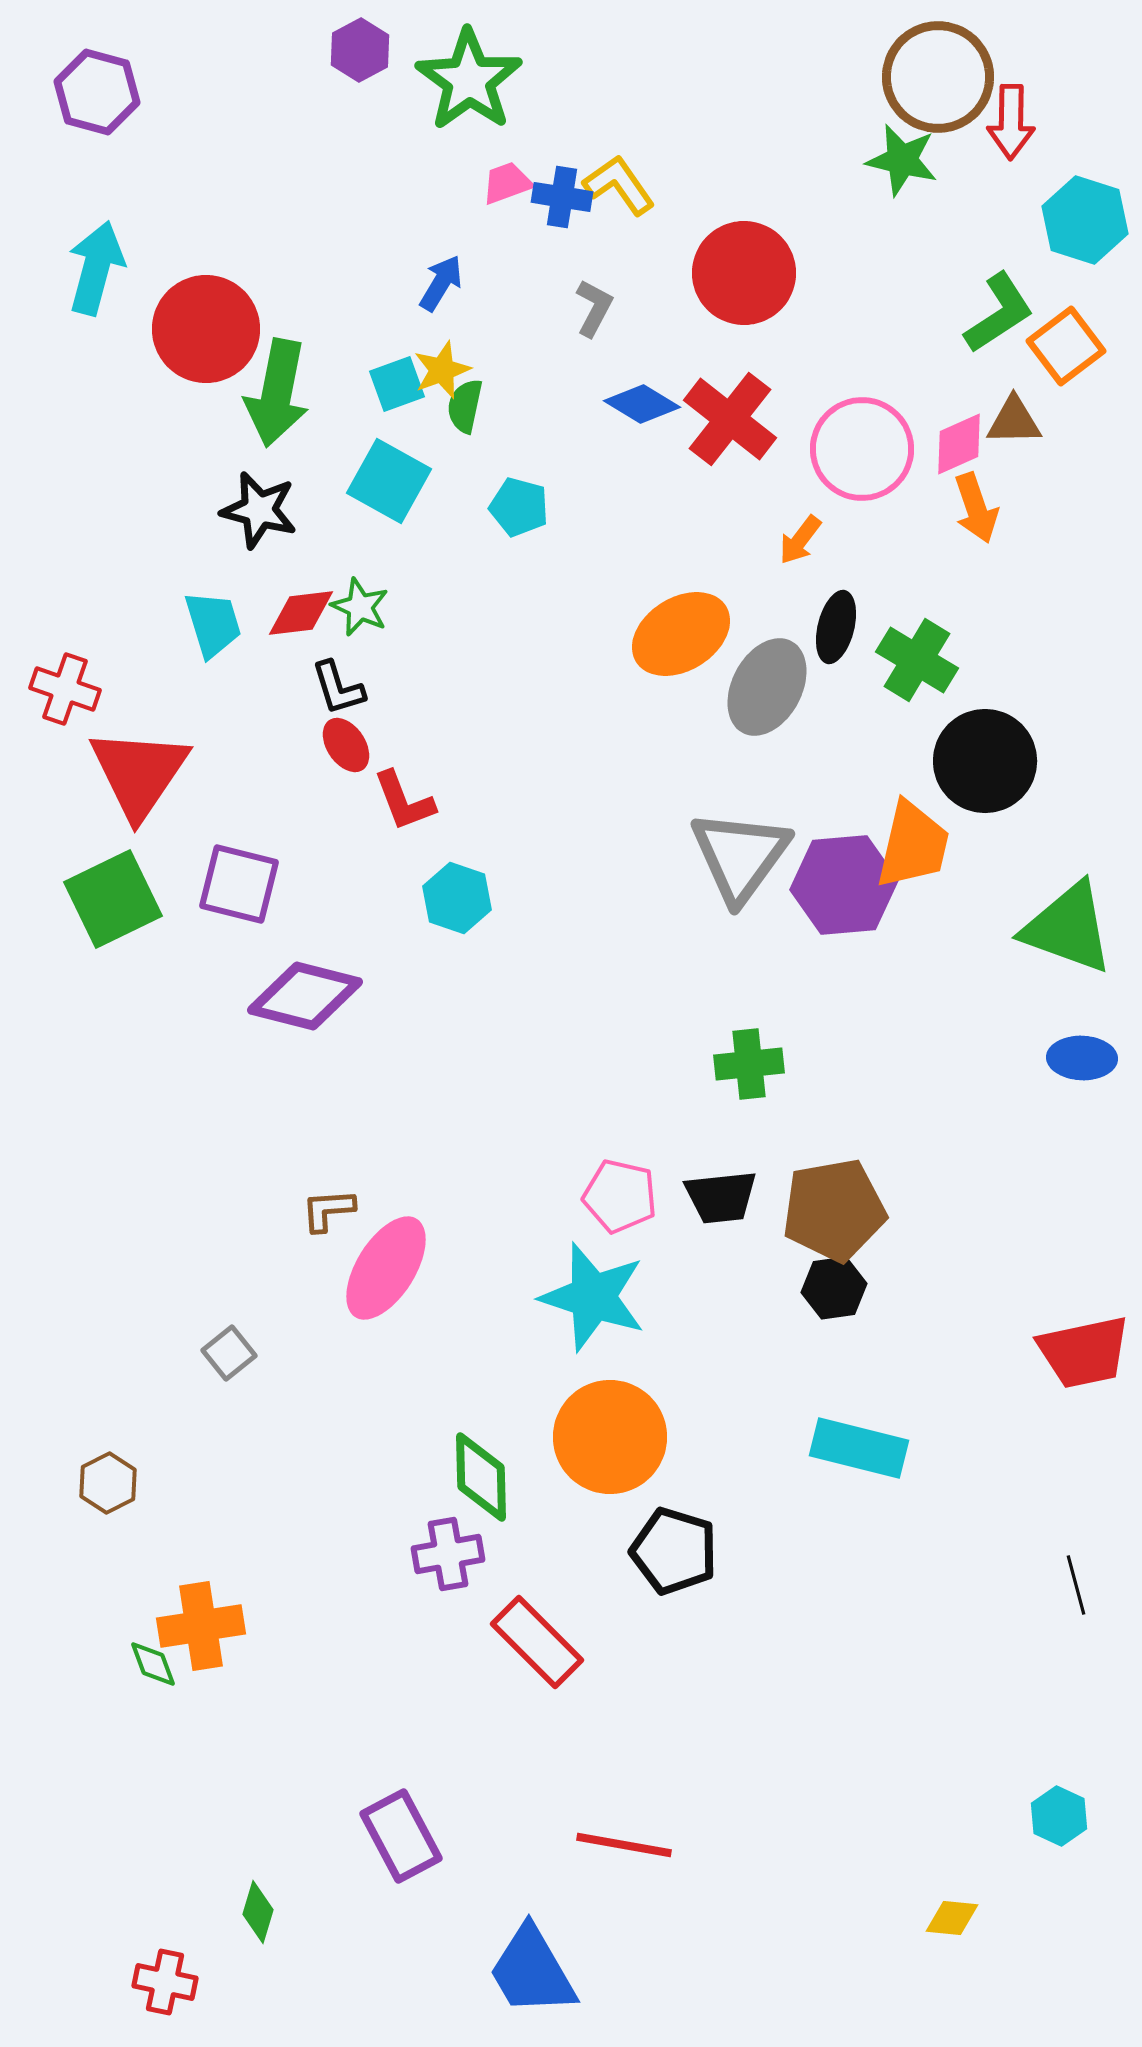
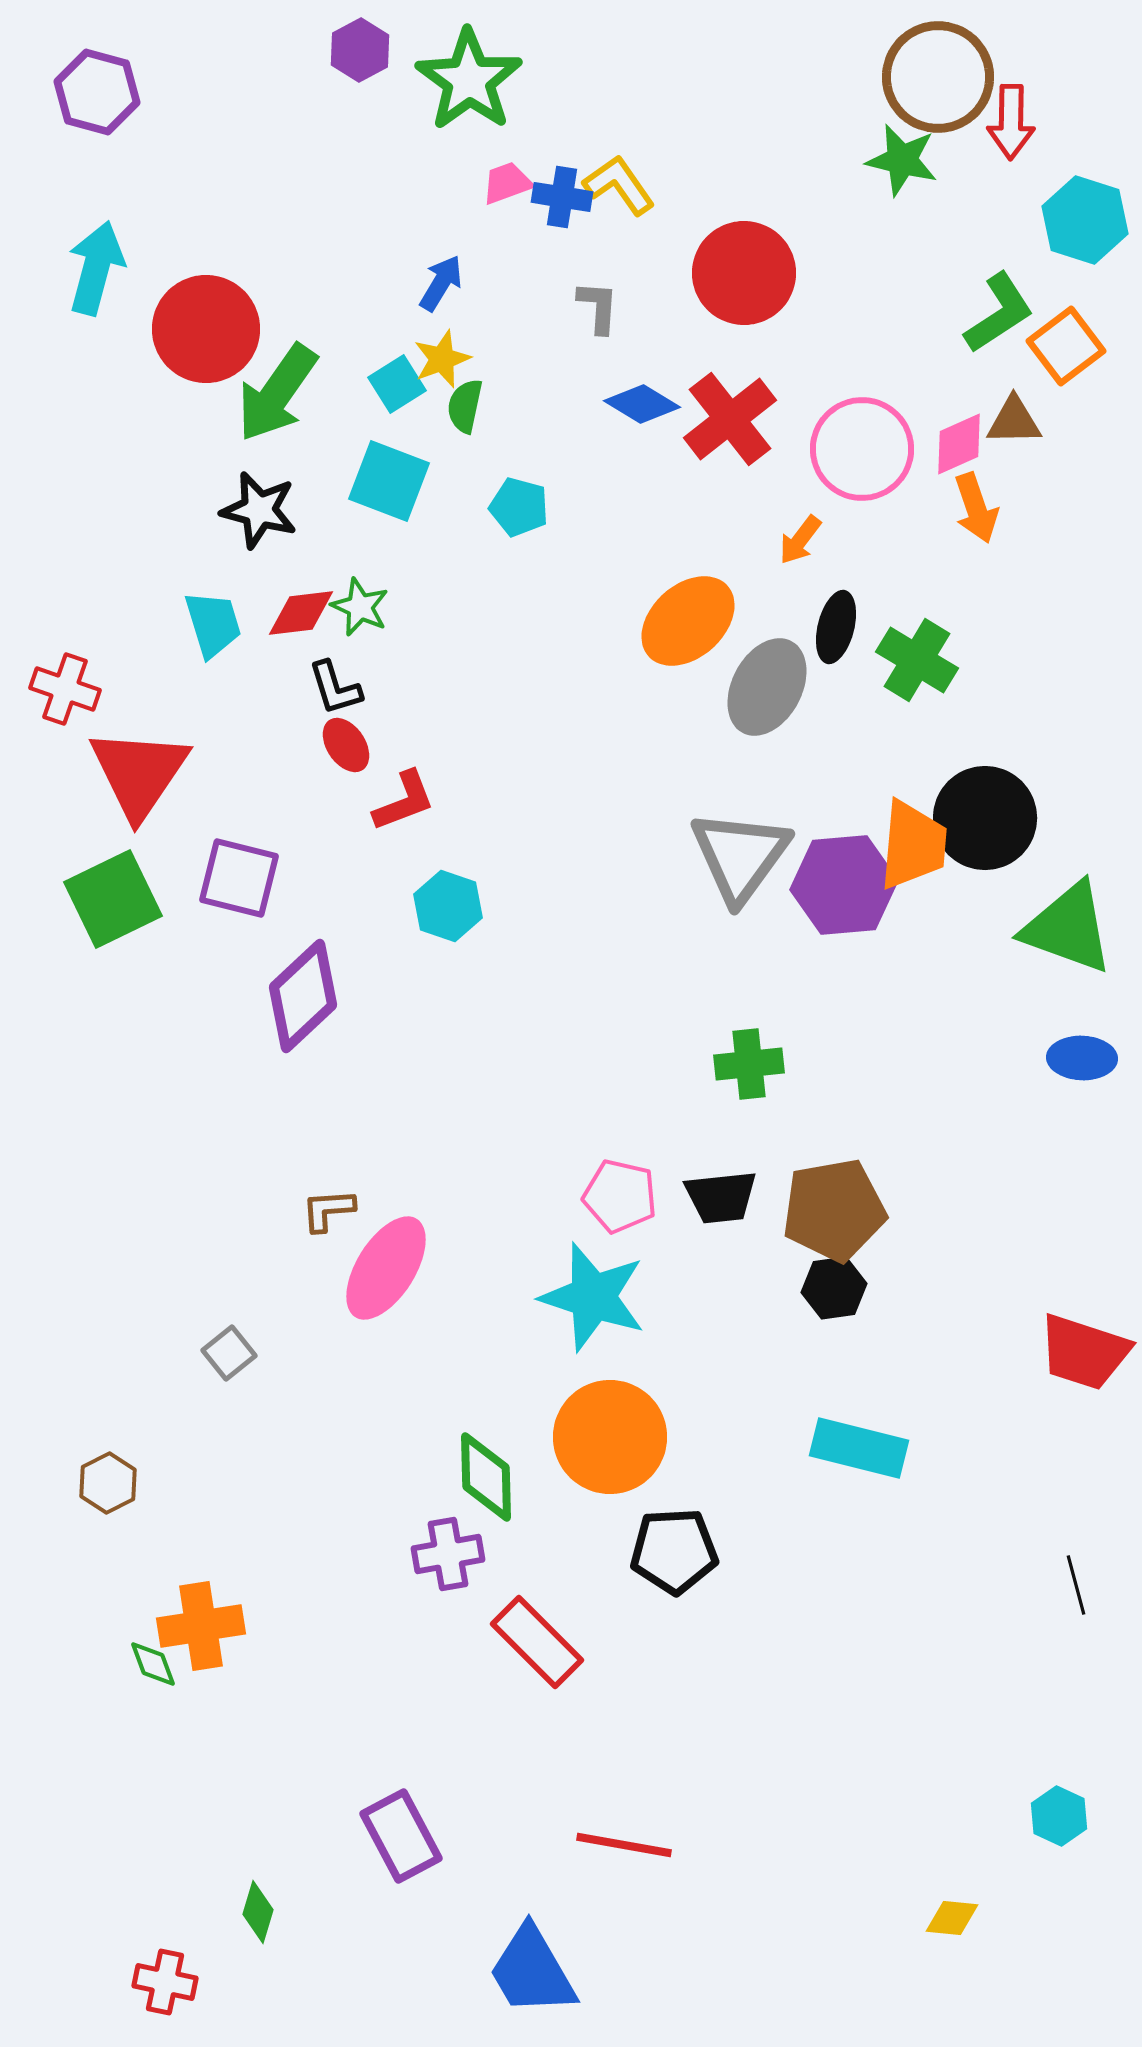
gray L-shape at (594, 308): moved 4 px right, 1 px up; rotated 24 degrees counterclockwise
yellow star at (442, 370): moved 11 px up
cyan square at (397, 384): rotated 12 degrees counterclockwise
green arrow at (277, 393): rotated 24 degrees clockwise
red cross at (730, 419): rotated 14 degrees clockwise
cyan square at (389, 481): rotated 8 degrees counterclockwise
orange ellipse at (681, 634): moved 7 px right, 13 px up; rotated 10 degrees counterclockwise
black L-shape at (338, 688): moved 3 px left
black circle at (985, 761): moved 57 px down
red L-shape at (404, 801): rotated 90 degrees counterclockwise
orange trapezoid at (913, 845): rotated 8 degrees counterclockwise
purple square at (239, 884): moved 6 px up
cyan hexagon at (457, 898): moved 9 px left, 8 px down
purple diamond at (305, 996): moved 2 px left; rotated 57 degrees counterclockwise
red trapezoid at (1084, 1352): rotated 30 degrees clockwise
green diamond at (481, 1477): moved 5 px right
black pentagon at (674, 1551): rotated 20 degrees counterclockwise
